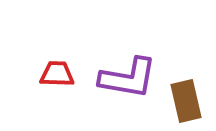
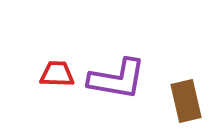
purple L-shape: moved 11 px left, 1 px down
